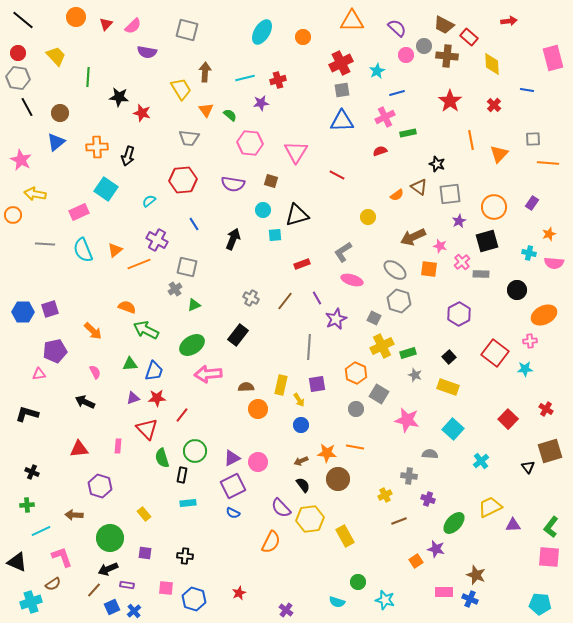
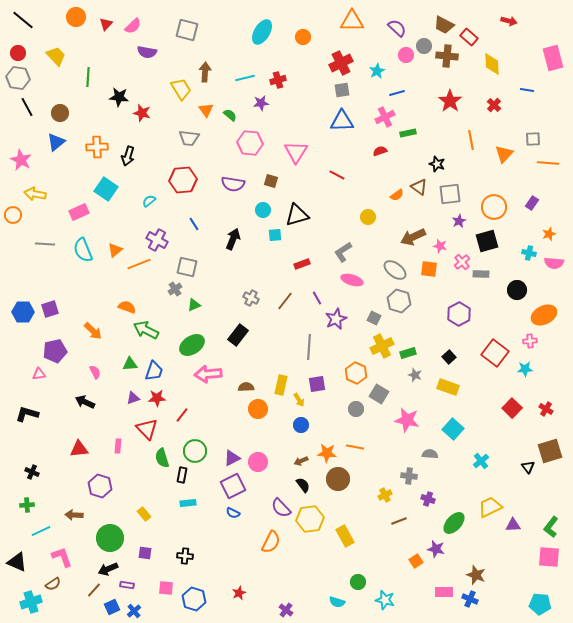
red arrow at (509, 21): rotated 21 degrees clockwise
orange triangle at (499, 154): moved 5 px right
red square at (508, 419): moved 4 px right, 11 px up
